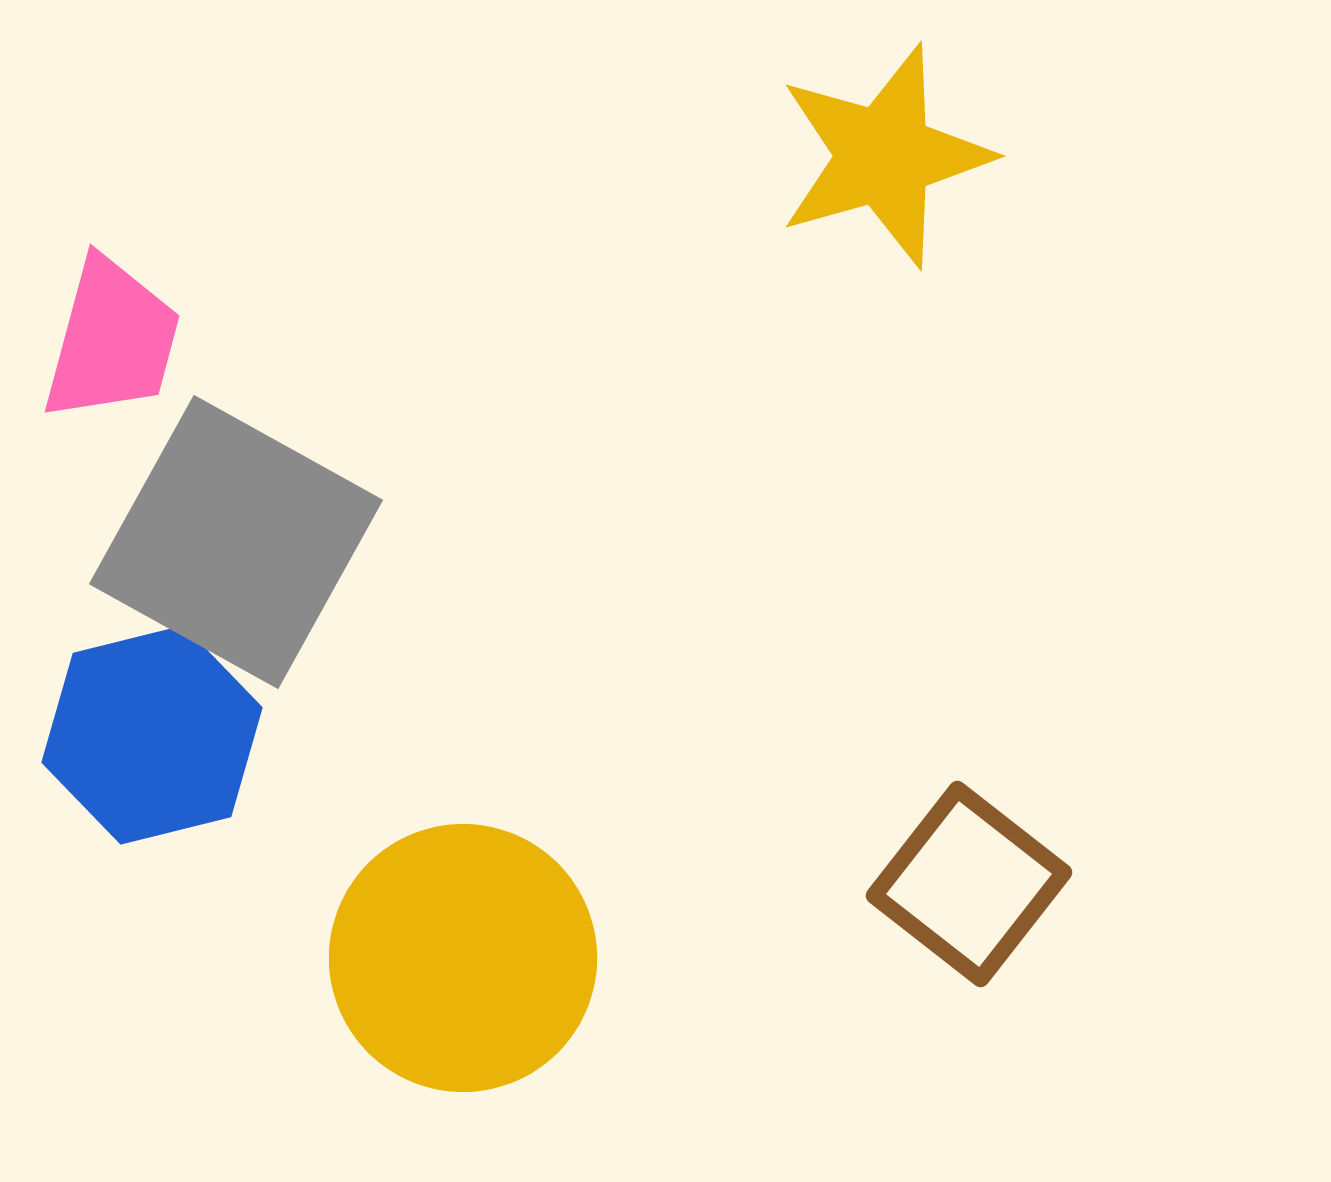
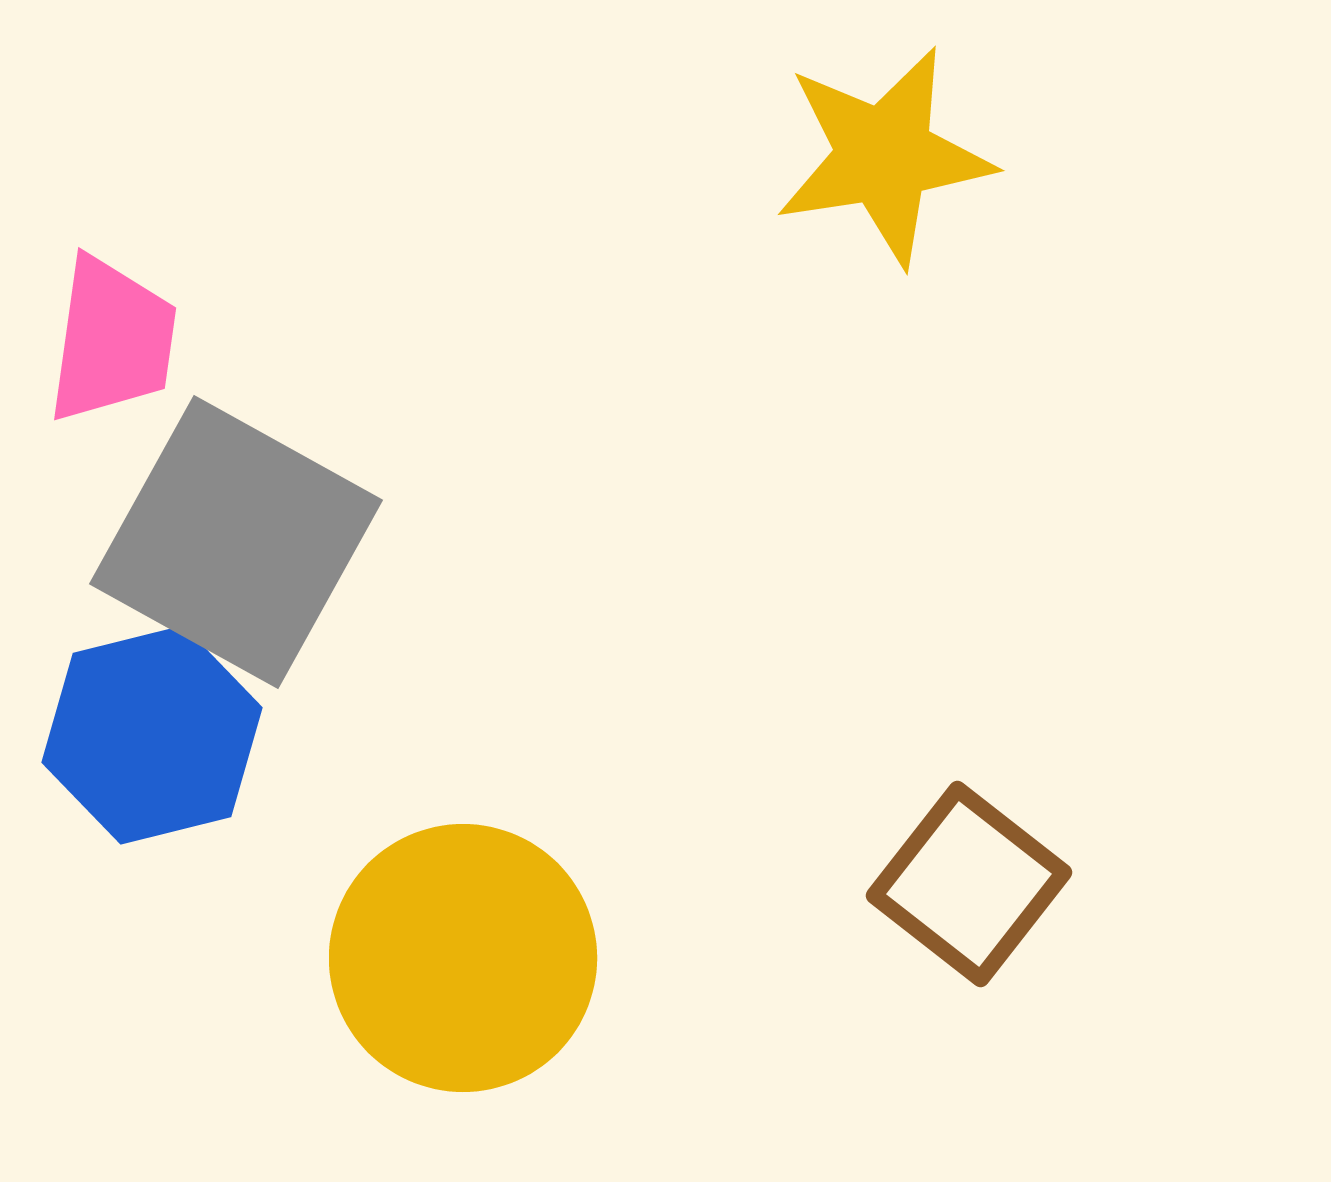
yellow star: rotated 7 degrees clockwise
pink trapezoid: rotated 7 degrees counterclockwise
